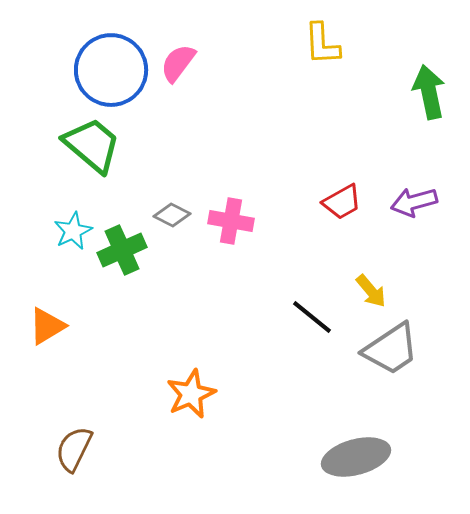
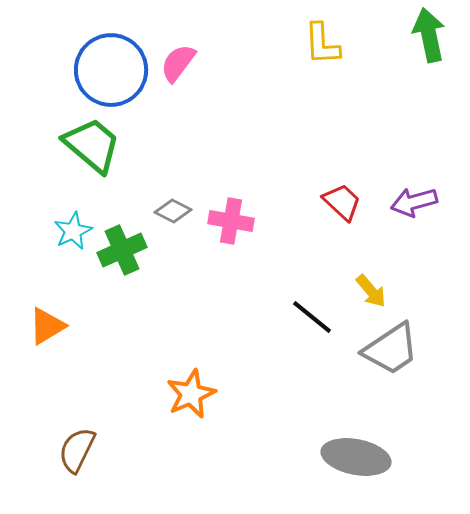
green arrow: moved 57 px up
red trapezoid: rotated 108 degrees counterclockwise
gray diamond: moved 1 px right, 4 px up
brown semicircle: moved 3 px right, 1 px down
gray ellipse: rotated 26 degrees clockwise
